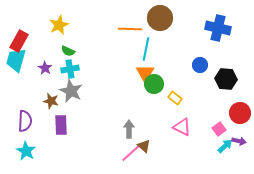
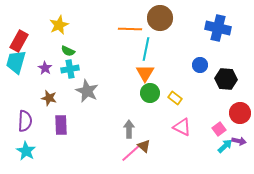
cyan trapezoid: moved 2 px down
green circle: moved 4 px left, 9 px down
gray star: moved 16 px right
brown star: moved 2 px left, 3 px up
